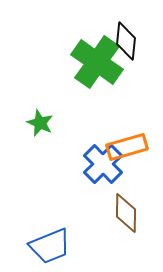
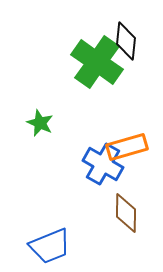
blue cross: rotated 15 degrees counterclockwise
